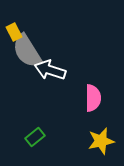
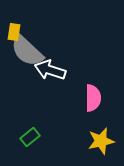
yellow rectangle: rotated 36 degrees clockwise
gray semicircle: rotated 15 degrees counterclockwise
green rectangle: moved 5 px left
